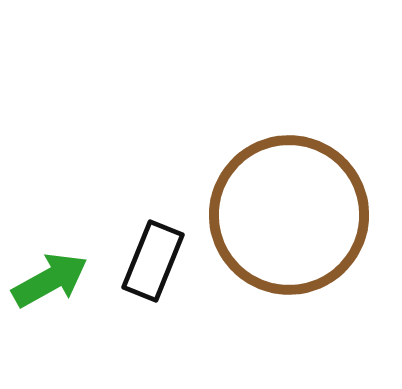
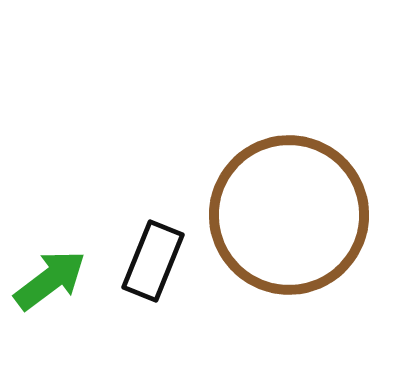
green arrow: rotated 8 degrees counterclockwise
